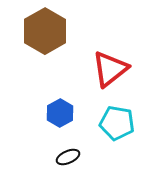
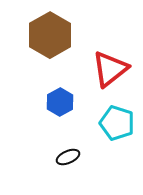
brown hexagon: moved 5 px right, 4 px down
blue hexagon: moved 11 px up
cyan pentagon: rotated 8 degrees clockwise
